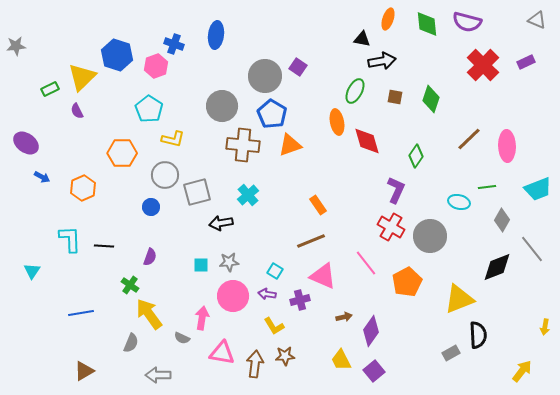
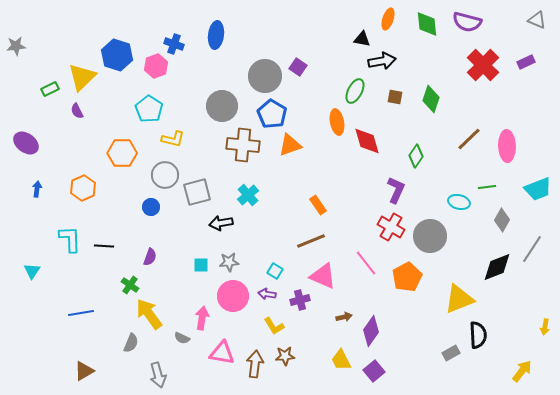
blue arrow at (42, 177): moved 5 px left, 12 px down; rotated 112 degrees counterclockwise
gray line at (532, 249): rotated 72 degrees clockwise
orange pentagon at (407, 282): moved 5 px up
gray arrow at (158, 375): rotated 105 degrees counterclockwise
